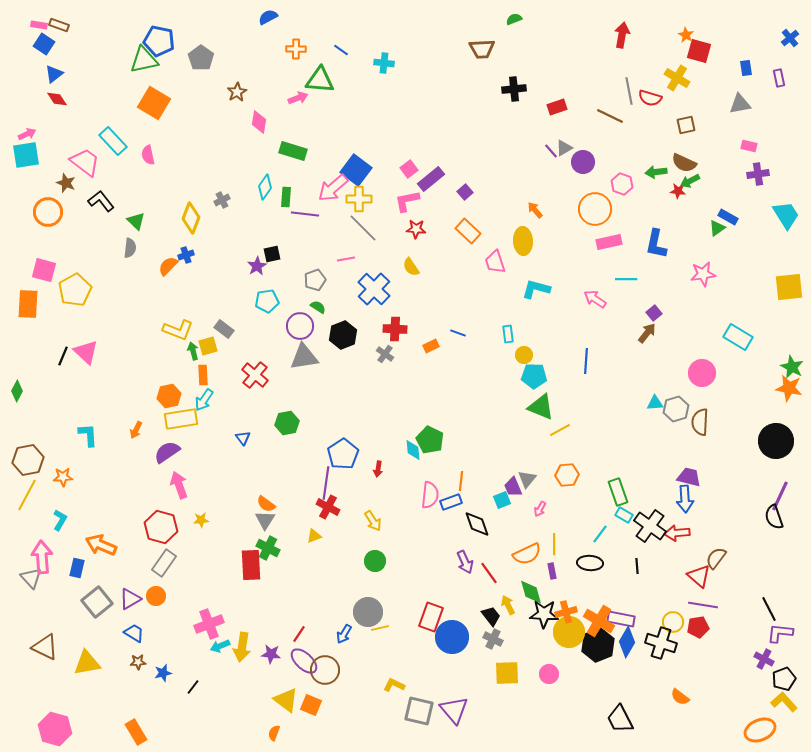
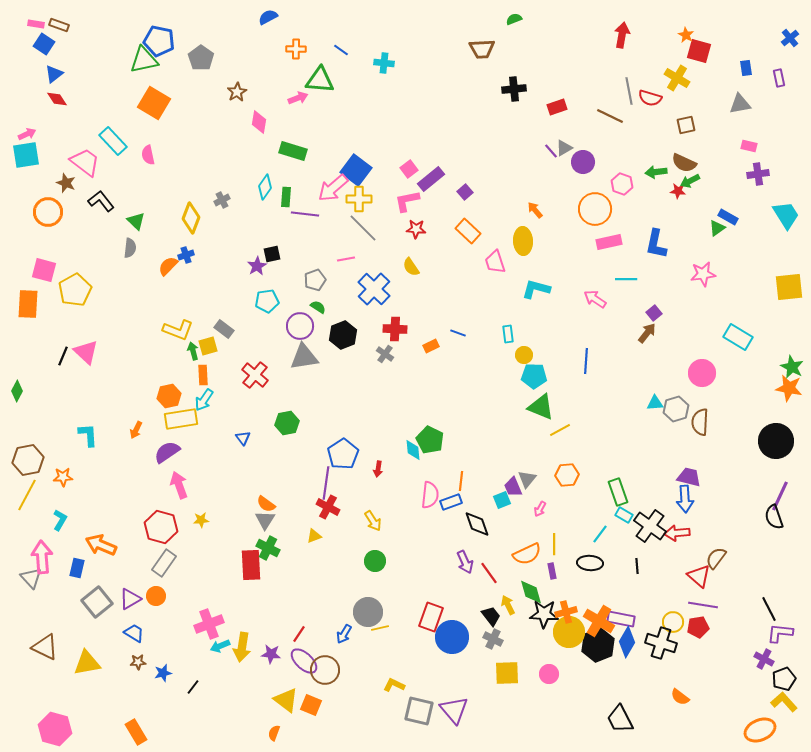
pink rectangle at (39, 25): moved 3 px left, 1 px up
